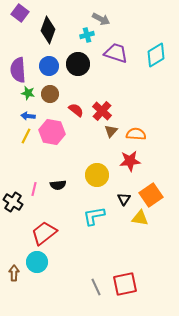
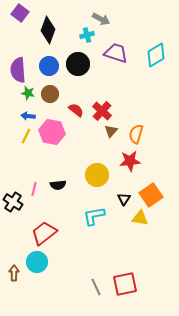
orange semicircle: rotated 78 degrees counterclockwise
